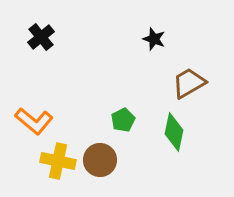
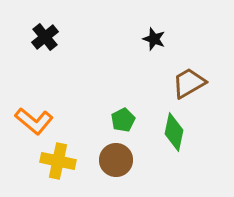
black cross: moved 4 px right
brown circle: moved 16 px right
